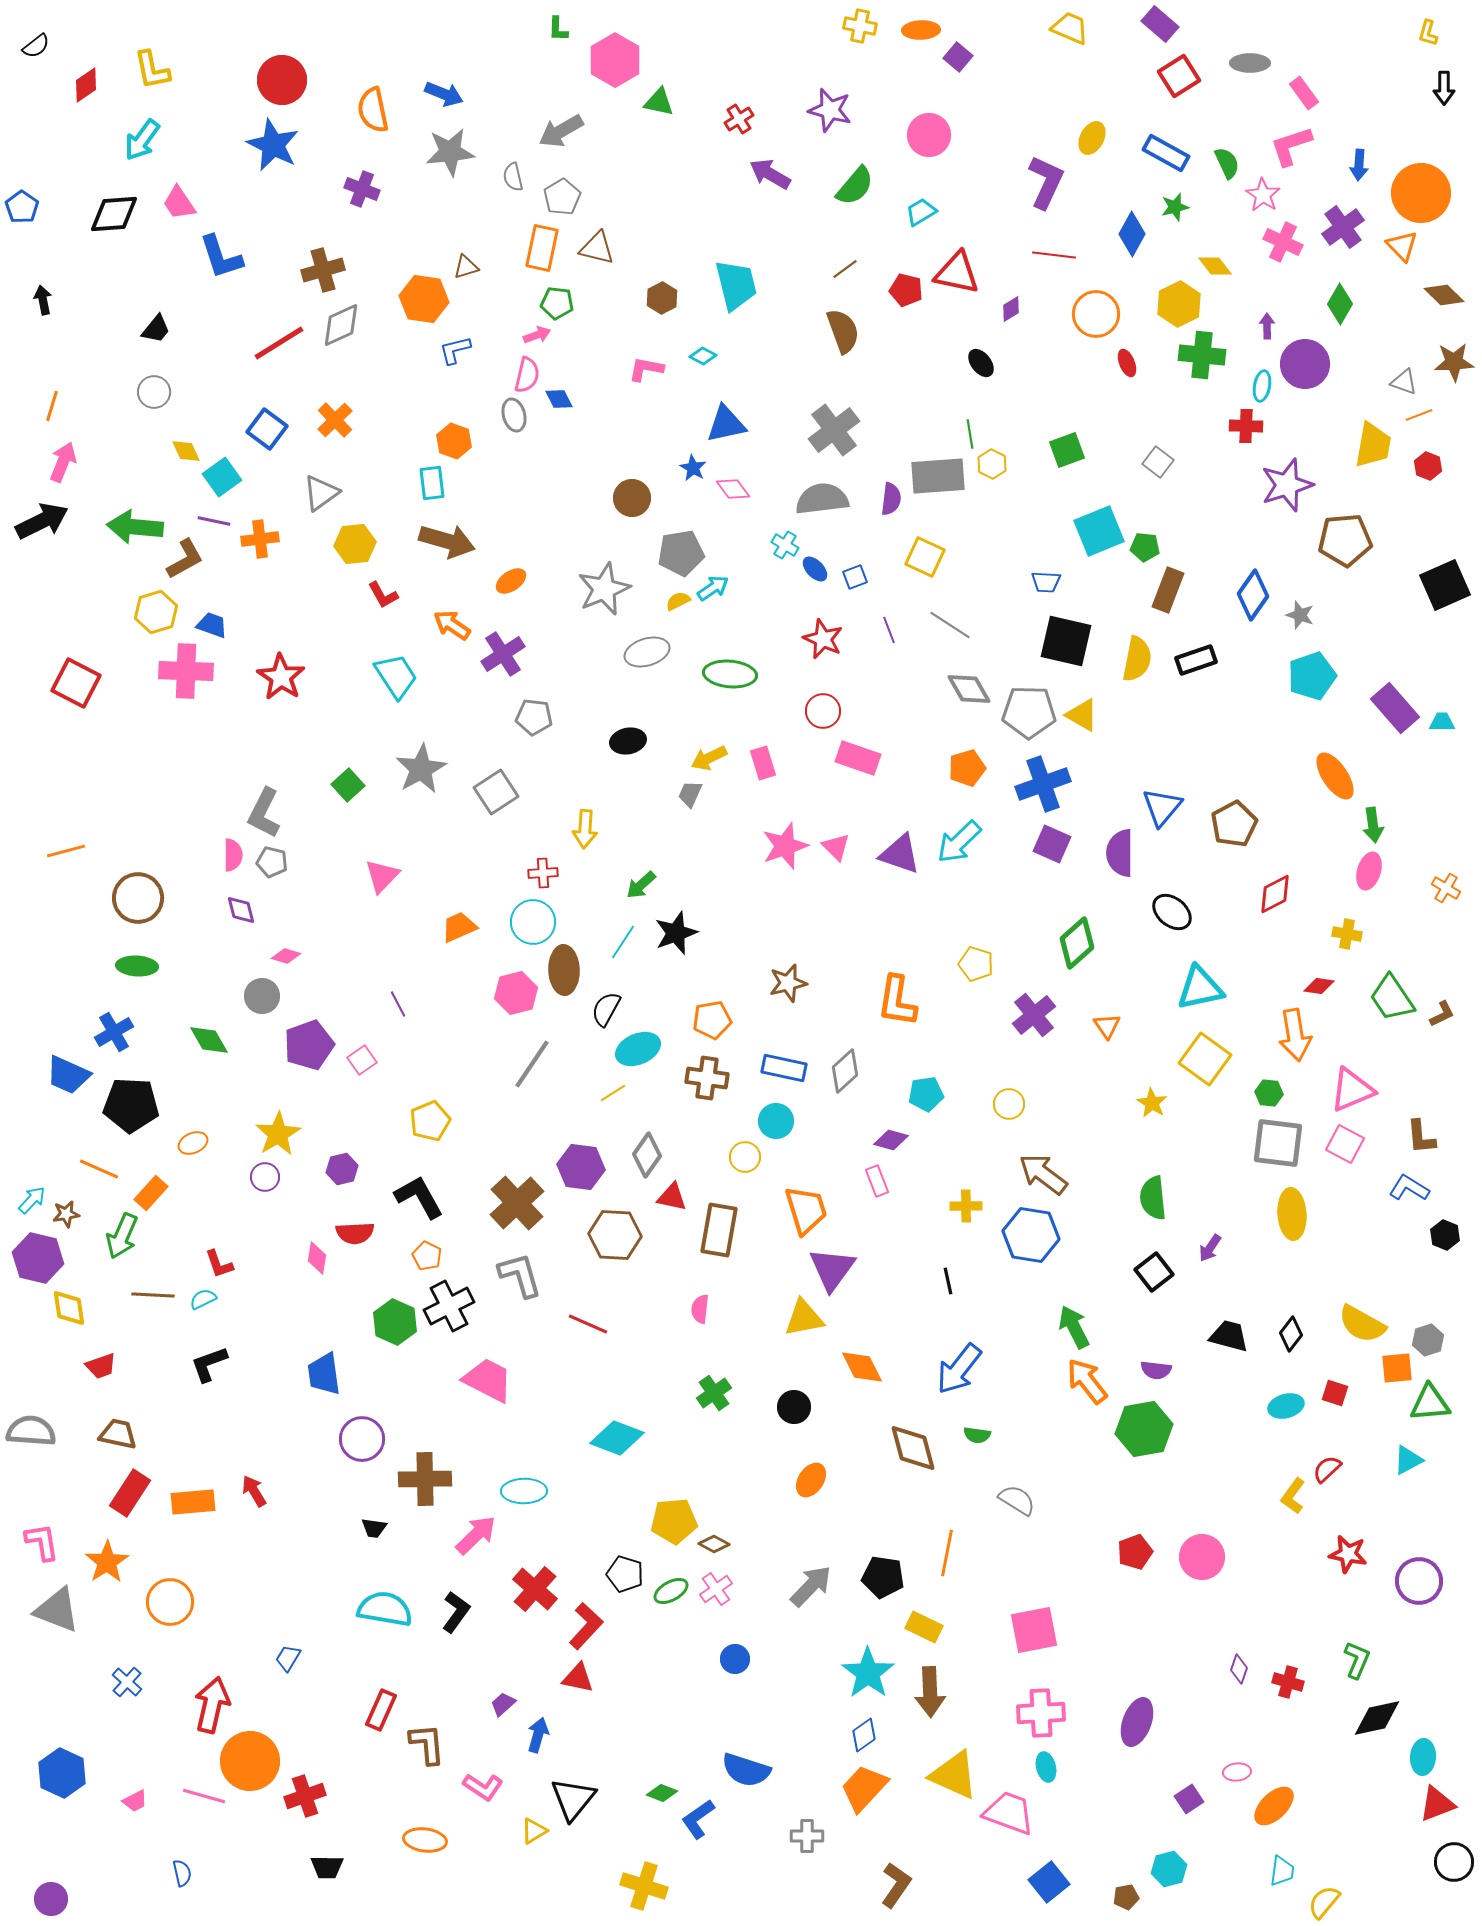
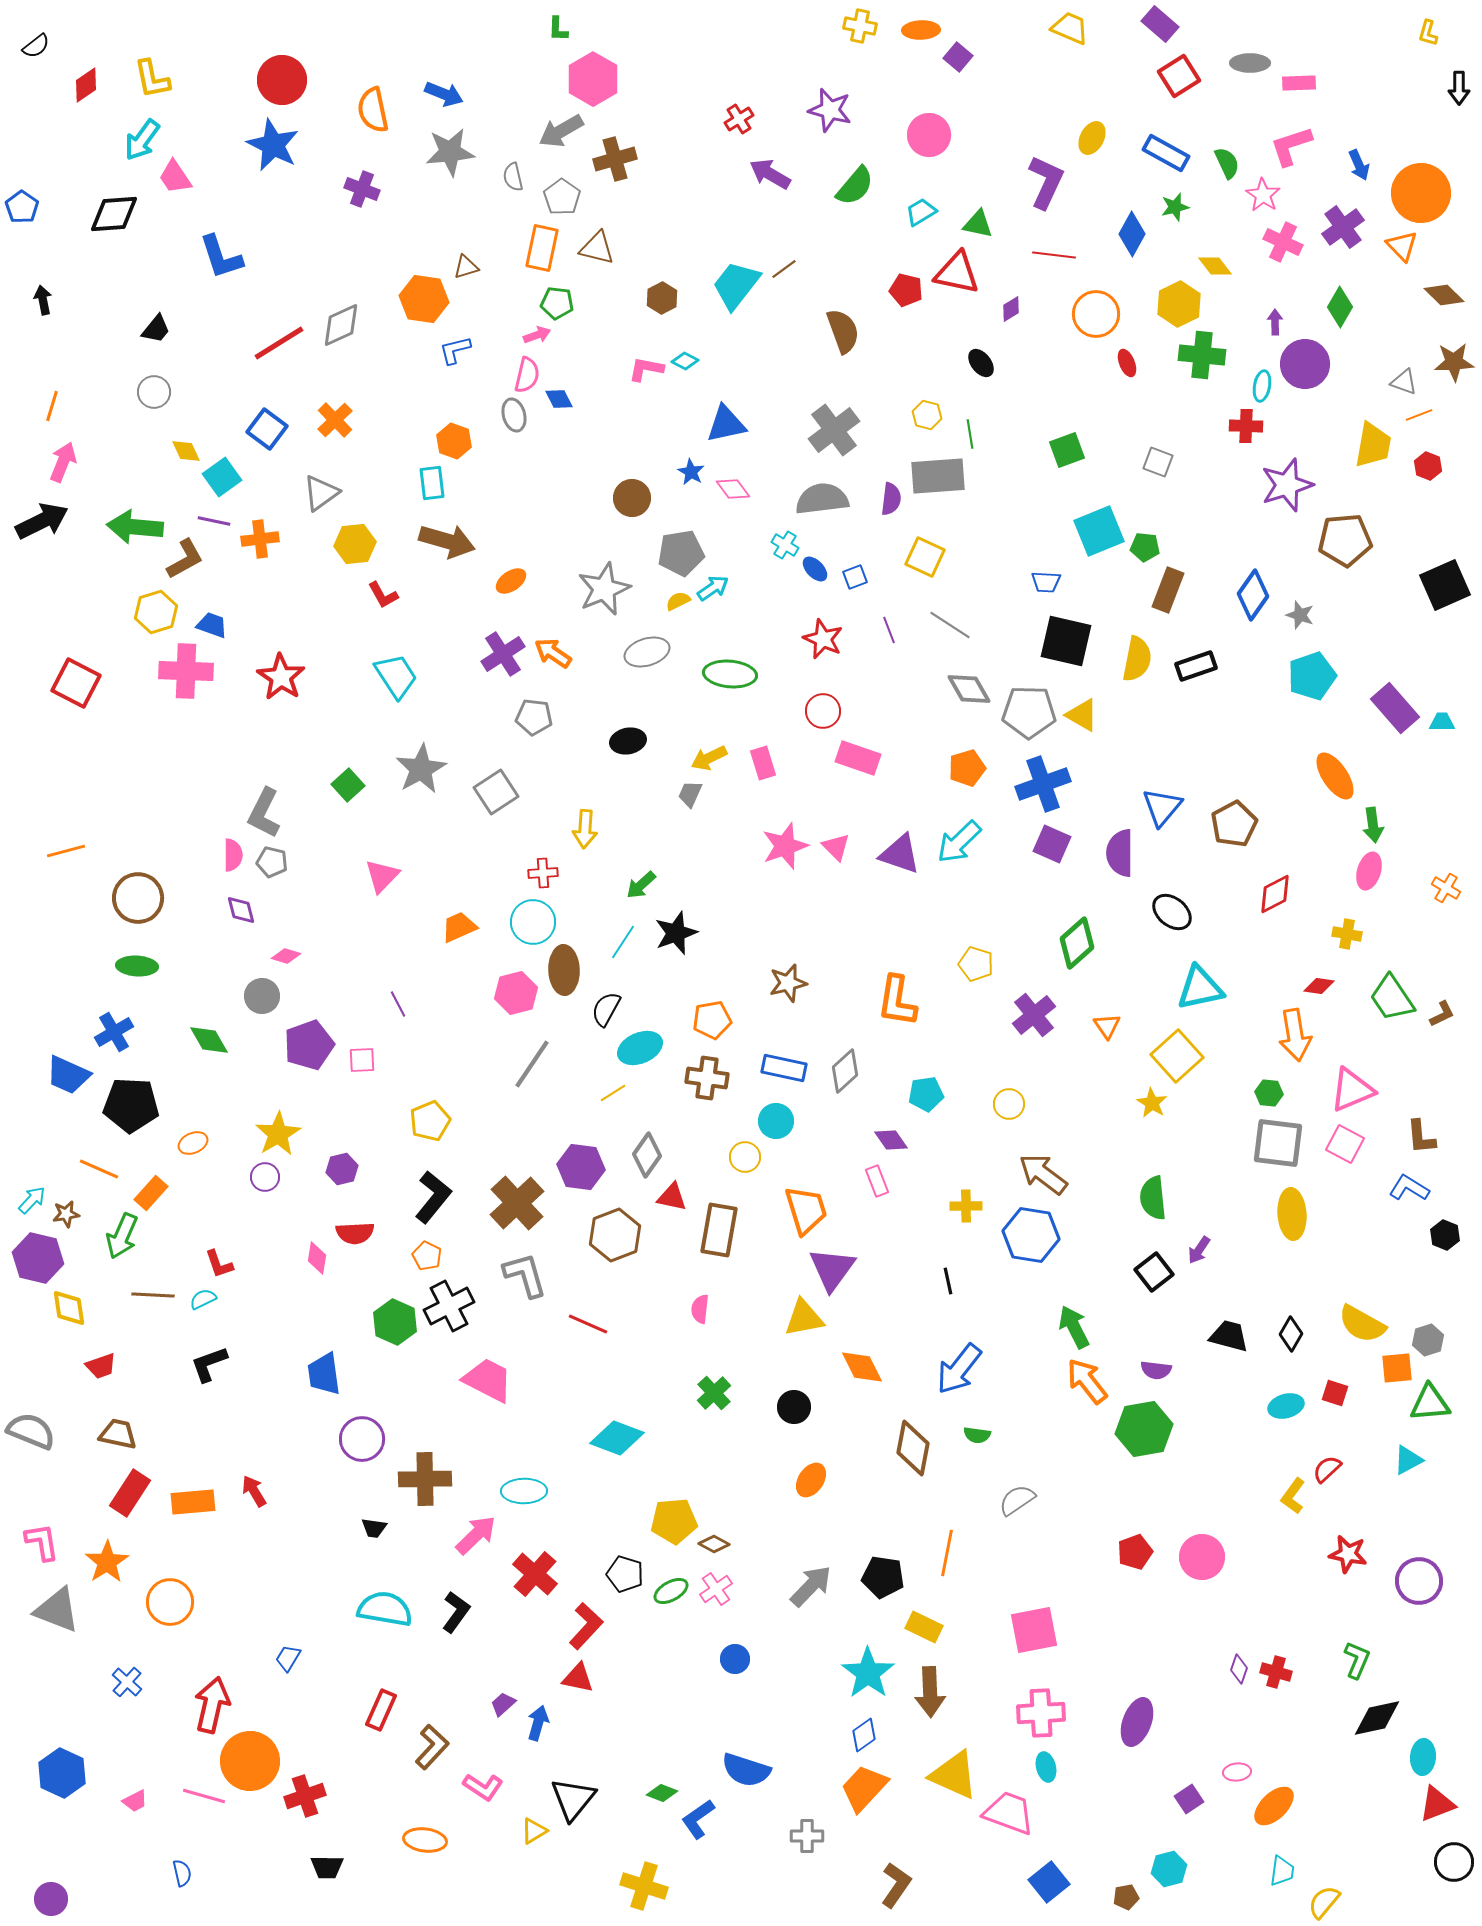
pink hexagon at (615, 60): moved 22 px left, 19 px down
yellow L-shape at (152, 70): moved 9 px down
black arrow at (1444, 88): moved 15 px right
pink rectangle at (1304, 93): moved 5 px left, 10 px up; rotated 56 degrees counterclockwise
green triangle at (659, 102): moved 319 px right, 122 px down
blue arrow at (1359, 165): rotated 28 degrees counterclockwise
gray pentagon at (562, 197): rotated 6 degrees counterclockwise
pink trapezoid at (179, 203): moved 4 px left, 26 px up
brown line at (845, 269): moved 61 px left
brown cross at (323, 270): moved 292 px right, 111 px up
cyan trapezoid at (736, 285): rotated 128 degrees counterclockwise
green diamond at (1340, 304): moved 3 px down
purple arrow at (1267, 326): moved 8 px right, 4 px up
cyan diamond at (703, 356): moved 18 px left, 5 px down
gray square at (1158, 462): rotated 16 degrees counterclockwise
yellow hexagon at (992, 464): moved 65 px left, 49 px up; rotated 12 degrees counterclockwise
blue star at (693, 468): moved 2 px left, 4 px down
orange arrow at (452, 625): moved 101 px right, 28 px down
black rectangle at (1196, 660): moved 6 px down
cyan ellipse at (638, 1049): moved 2 px right, 1 px up
yellow square at (1205, 1059): moved 28 px left, 3 px up; rotated 12 degrees clockwise
pink square at (362, 1060): rotated 32 degrees clockwise
purple diamond at (891, 1140): rotated 40 degrees clockwise
black L-shape at (419, 1197): moved 14 px right; rotated 68 degrees clockwise
brown hexagon at (615, 1235): rotated 24 degrees counterclockwise
purple arrow at (1210, 1248): moved 11 px left, 2 px down
gray L-shape at (520, 1275): moved 5 px right
black diamond at (1291, 1334): rotated 8 degrees counterclockwise
green cross at (714, 1393): rotated 8 degrees counterclockwise
gray semicircle at (31, 1431): rotated 18 degrees clockwise
brown diamond at (913, 1448): rotated 26 degrees clockwise
gray semicircle at (1017, 1500): rotated 66 degrees counterclockwise
red cross at (535, 1589): moved 15 px up
red cross at (1288, 1682): moved 12 px left, 10 px up
blue arrow at (538, 1735): moved 12 px up
brown L-shape at (427, 1744): moved 5 px right, 3 px down; rotated 48 degrees clockwise
